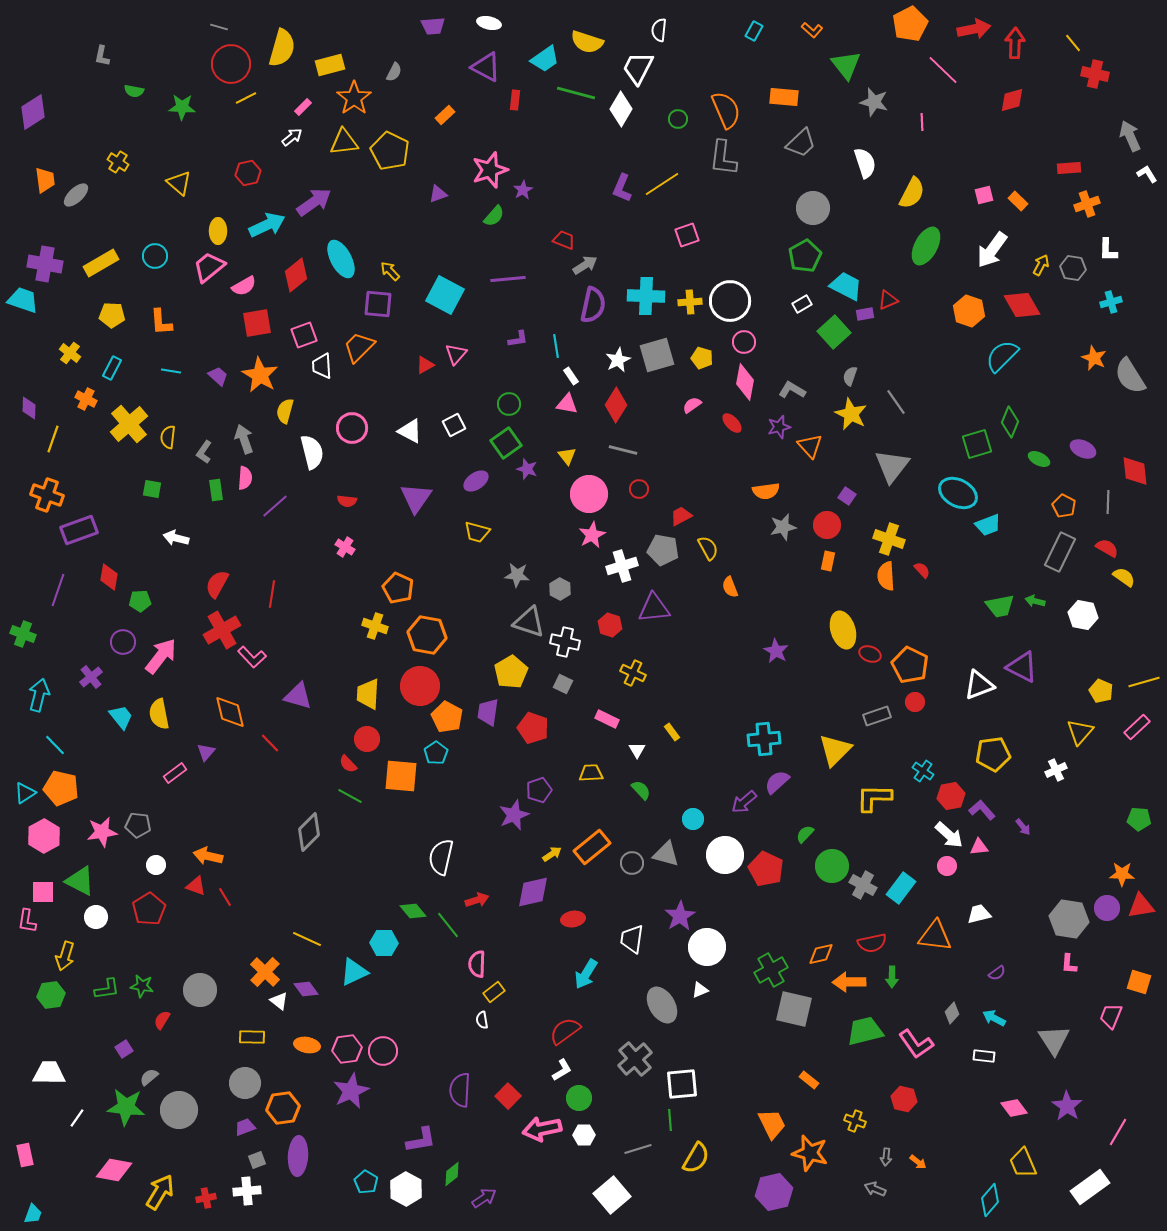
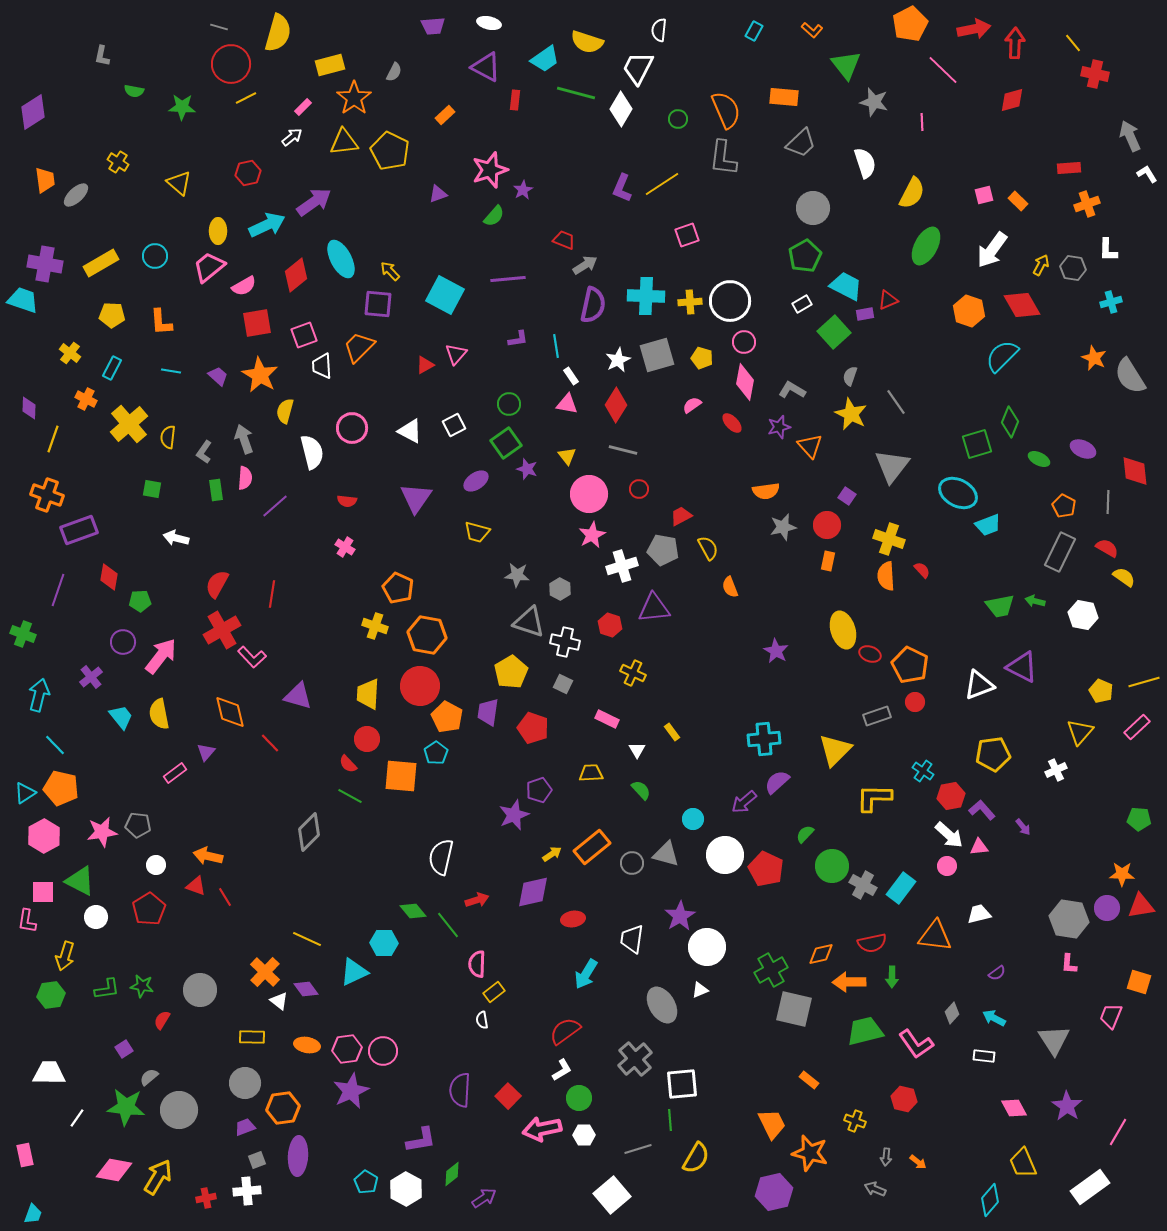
yellow semicircle at (282, 48): moved 4 px left, 15 px up
pink diamond at (1014, 1108): rotated 8 degrees clockwise
yellow arrow at (160, 1192): moved 2 px left, 15 px up
